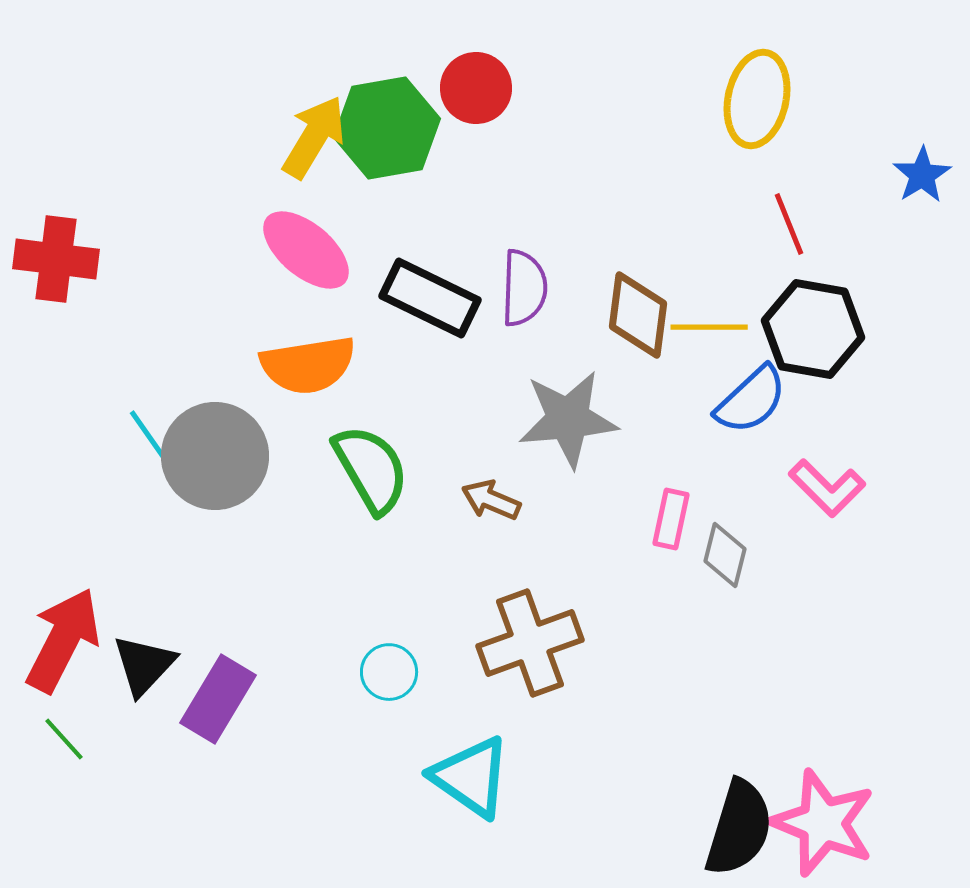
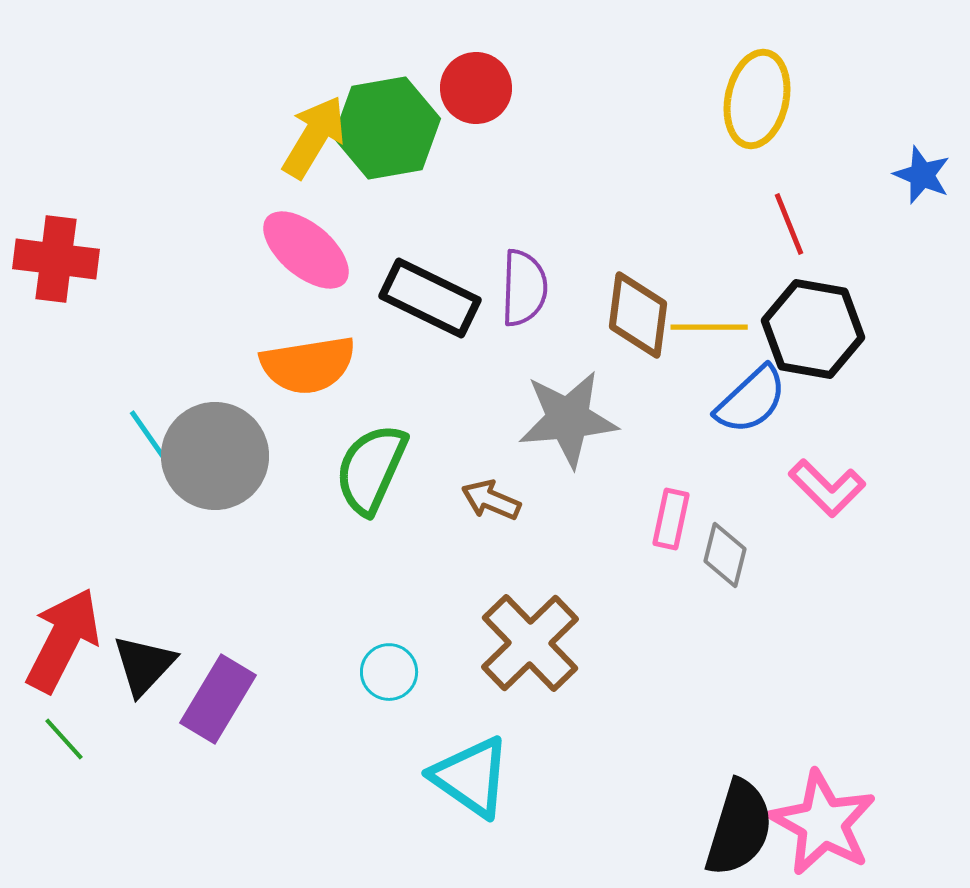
blue star: rotated 18 degrees counterclockwise
green semicircle: rotated 126 degrees counterclockwise
brown cross: rotated 24 degrees counterclockwise
pink star: rotated 7 degrees clockwise
